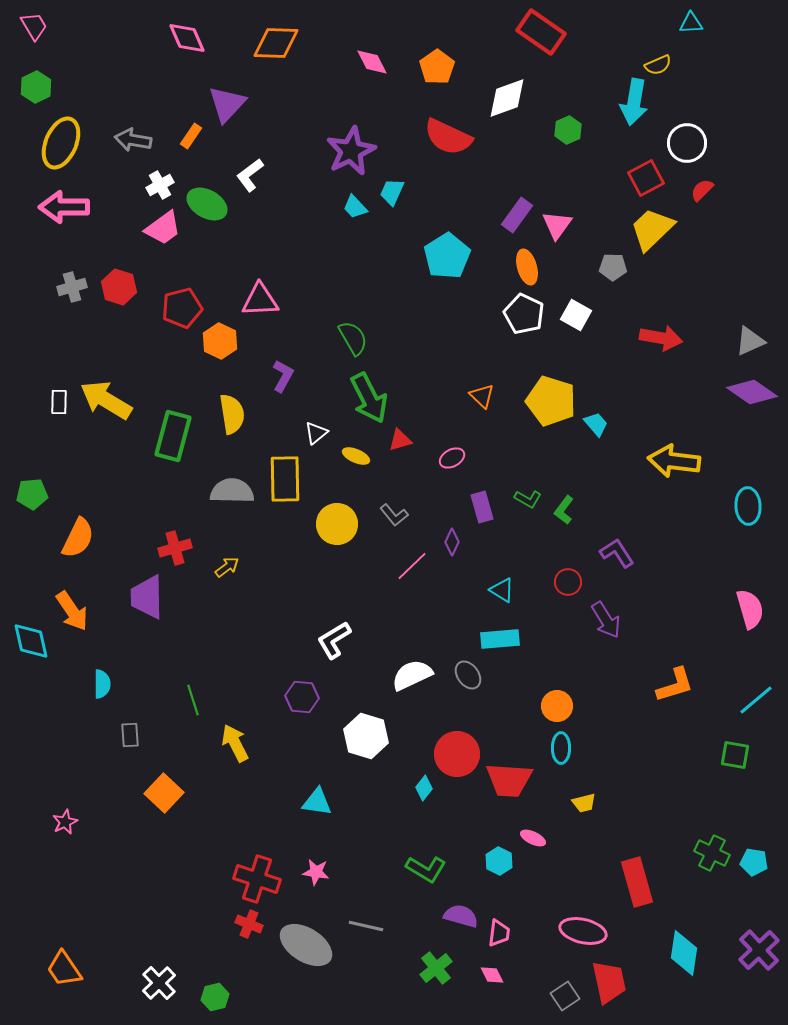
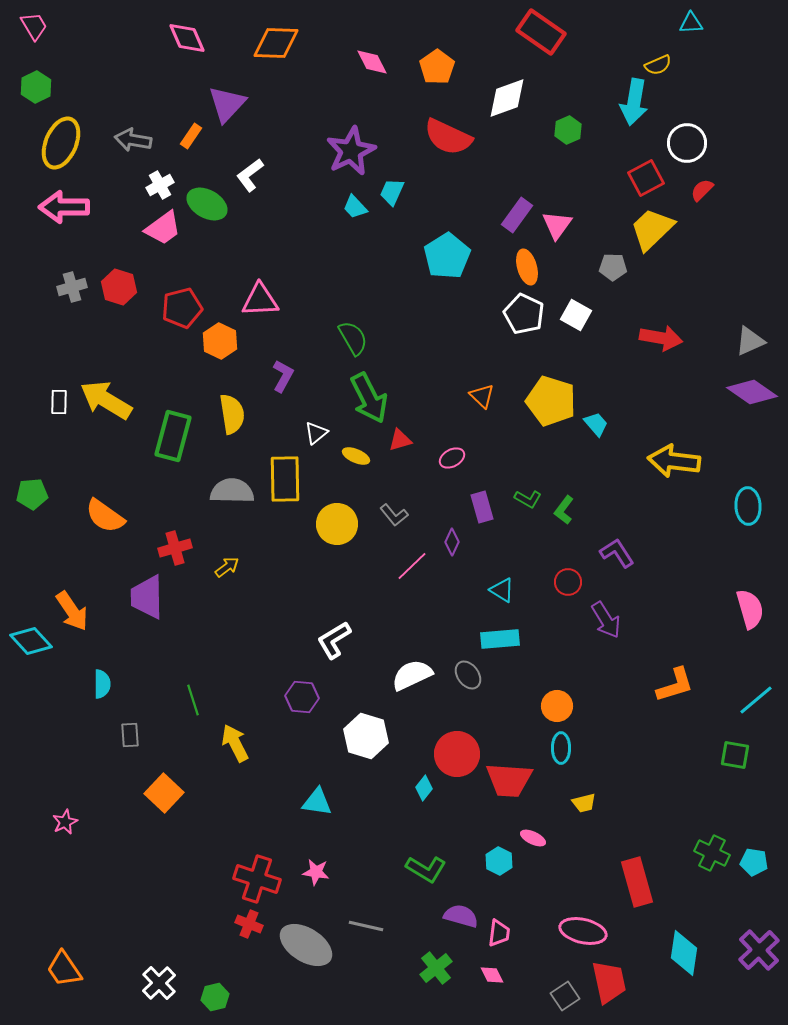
orange semicircle at (78, 538): moved 27 px right, 22 px up; rotated 99 degrees clockwise
cyan diamond at (31, 641): rotated 30 degrees counterclockwise
